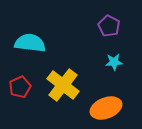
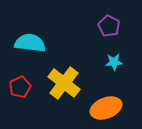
yellow cross: moved 1 px right, 2 px up
